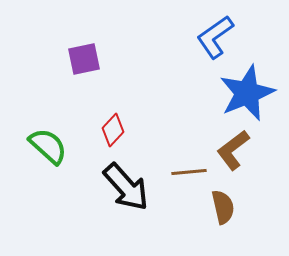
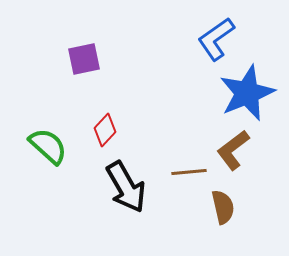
blue L-shape: moved 1 px right, 2 px down
red diamond: moved 8 px left
black arrow: rotated 12 degrees clockwise
